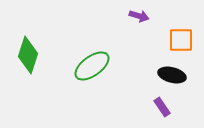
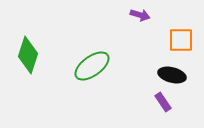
purple arrow: moved 1 px right, 1 px up
purple rectangle: moved 1 px right, 5 px up
